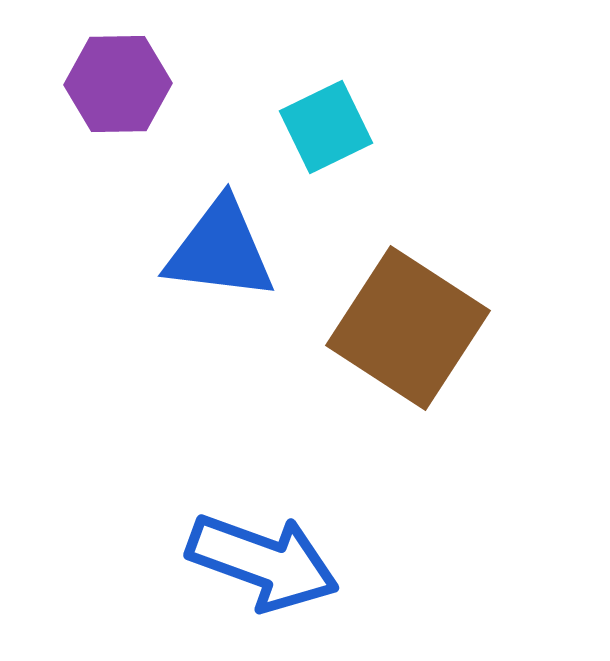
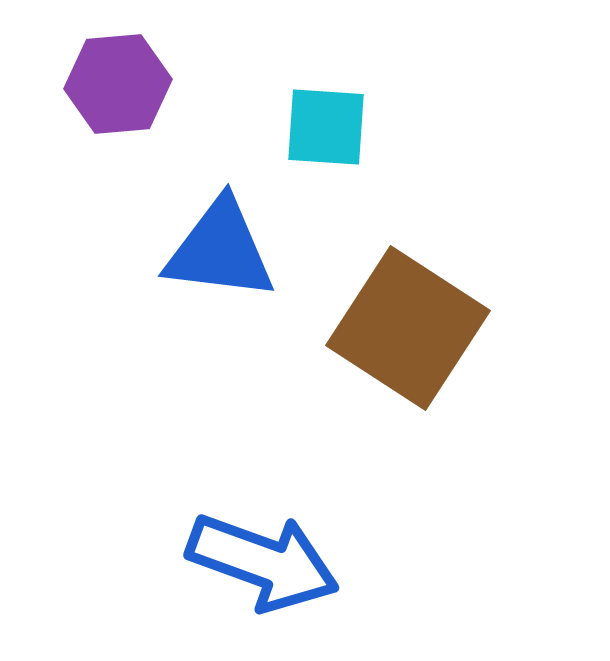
purple hexagon: rotated 4 degrees counterclockwise
cyan square: rotated 30 degrees clockwise
